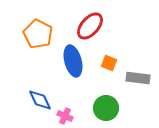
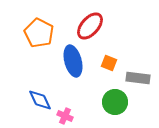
orange pentagon: moved 1 px right, 1 px up
green circle: moved 9 px right, 6 px up
